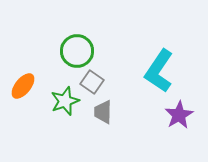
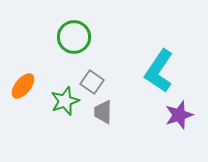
green circle: moved 3 px left, 14 px up
purple star: rotated 12 degrees clockwise
